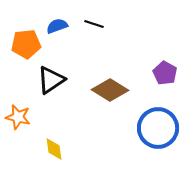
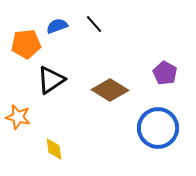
black line: rotated 30 degrees clockwise
